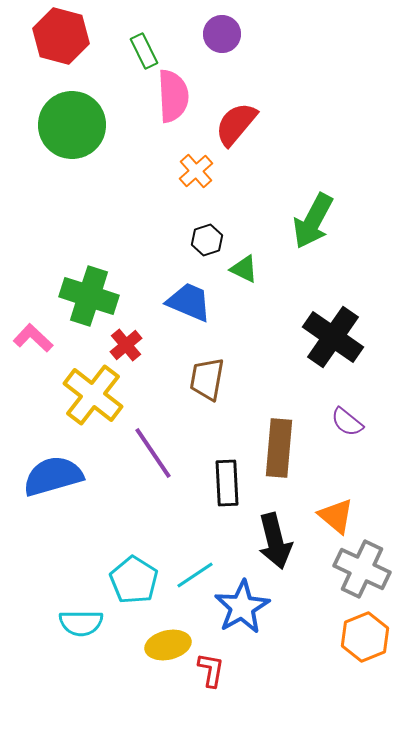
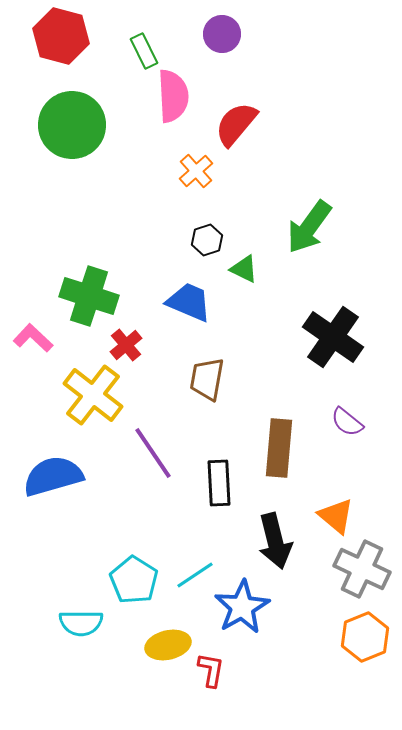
green arrow: moved 4 px left, 6 px down; rotated 8 degrees clockwise
black rectangle: moved 8 px left
